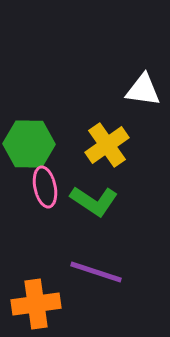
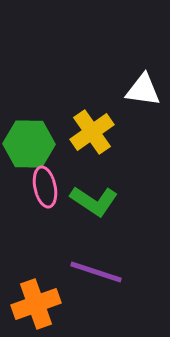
yellow cross: moved 15 px left, 13 px up
orange cross: rotated 12 degrees counterclockwise
